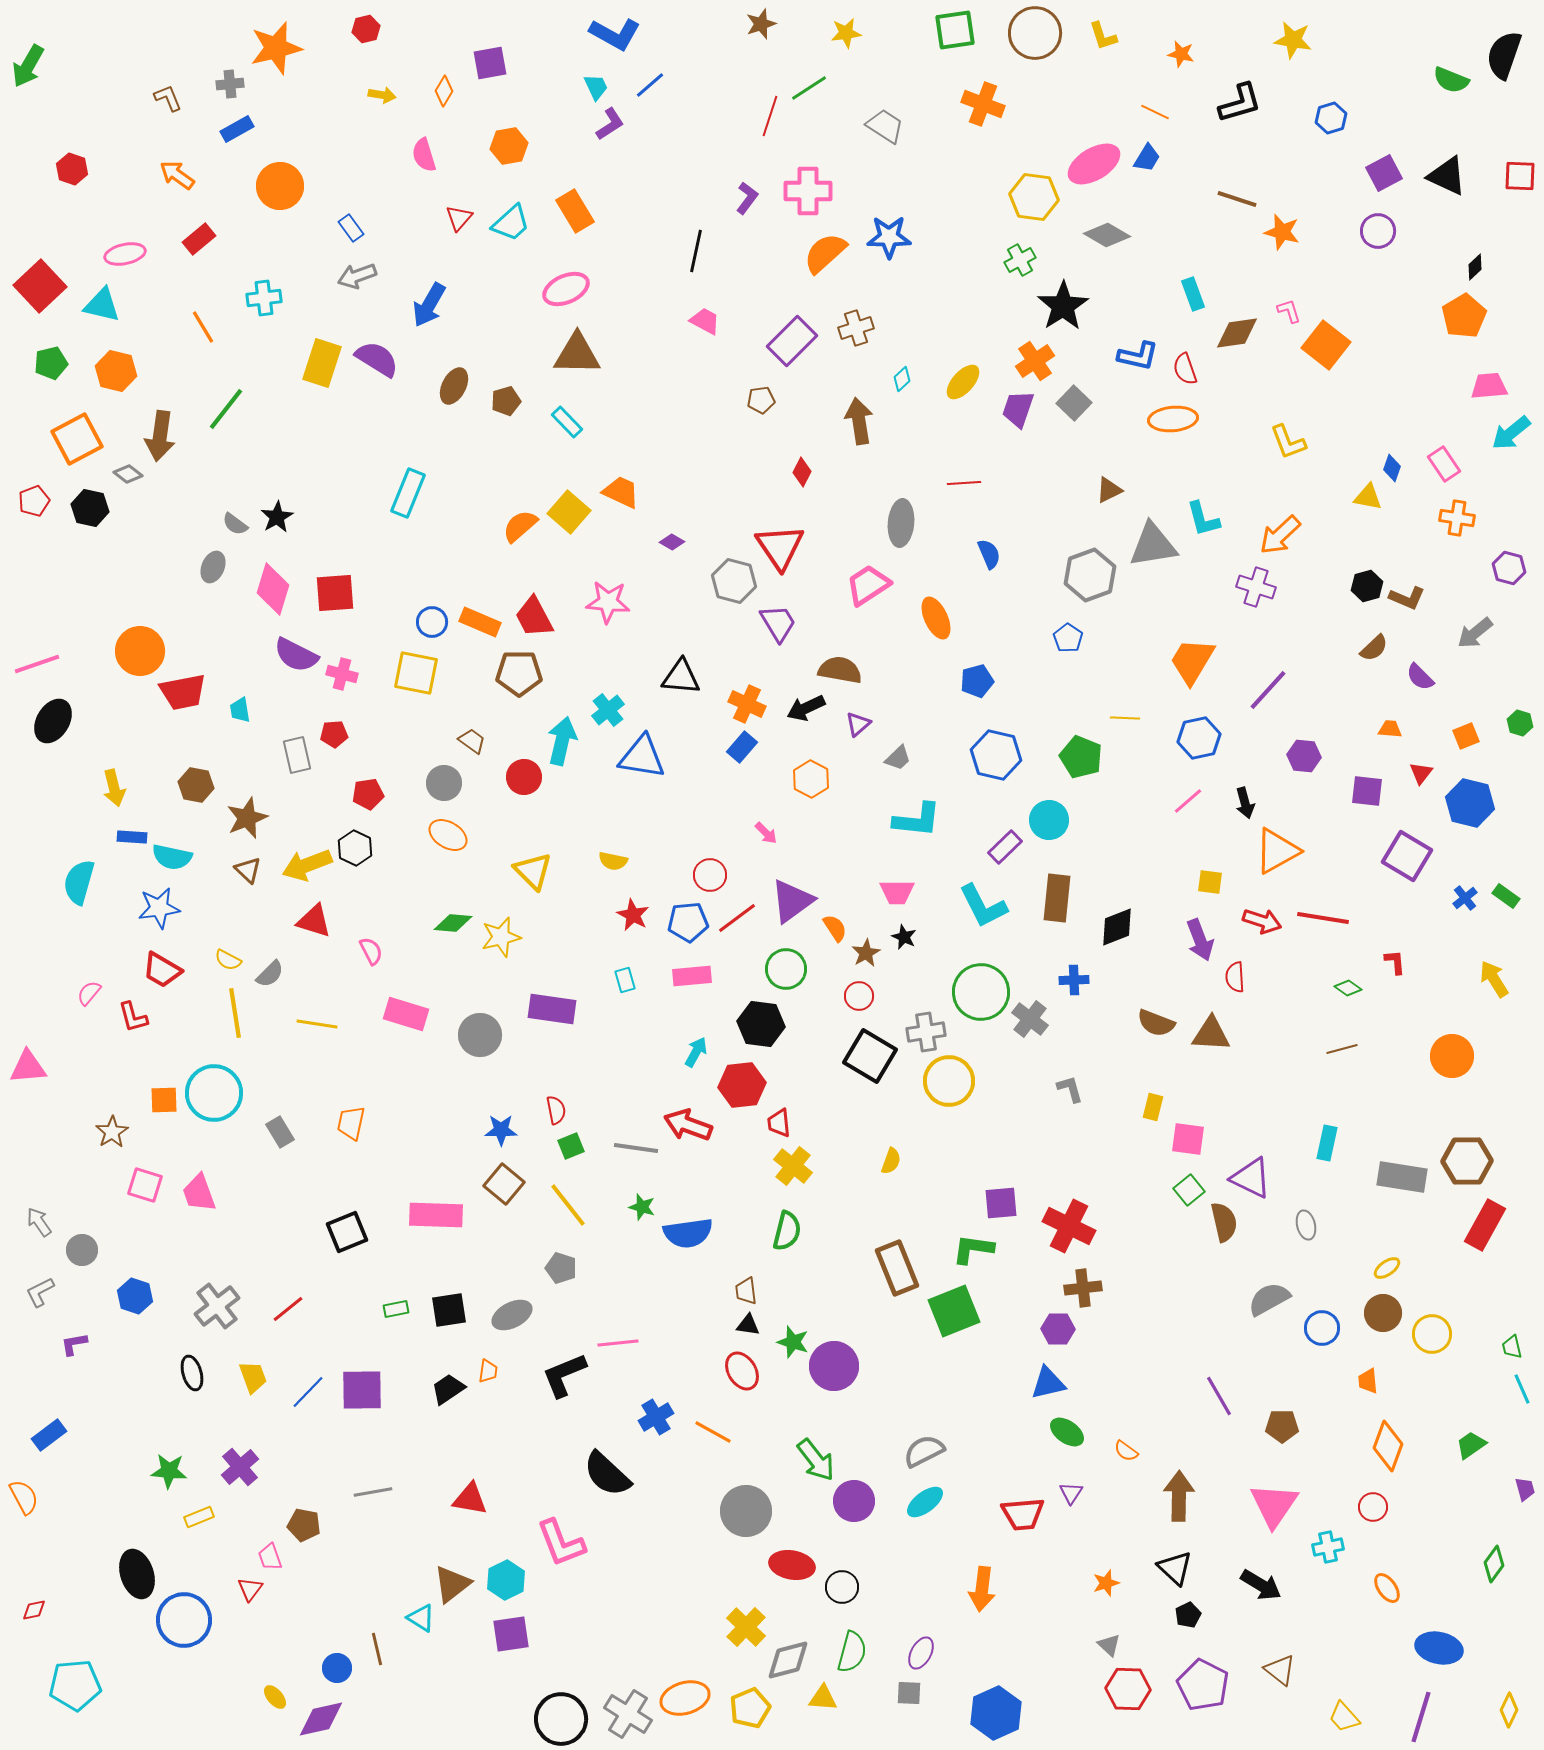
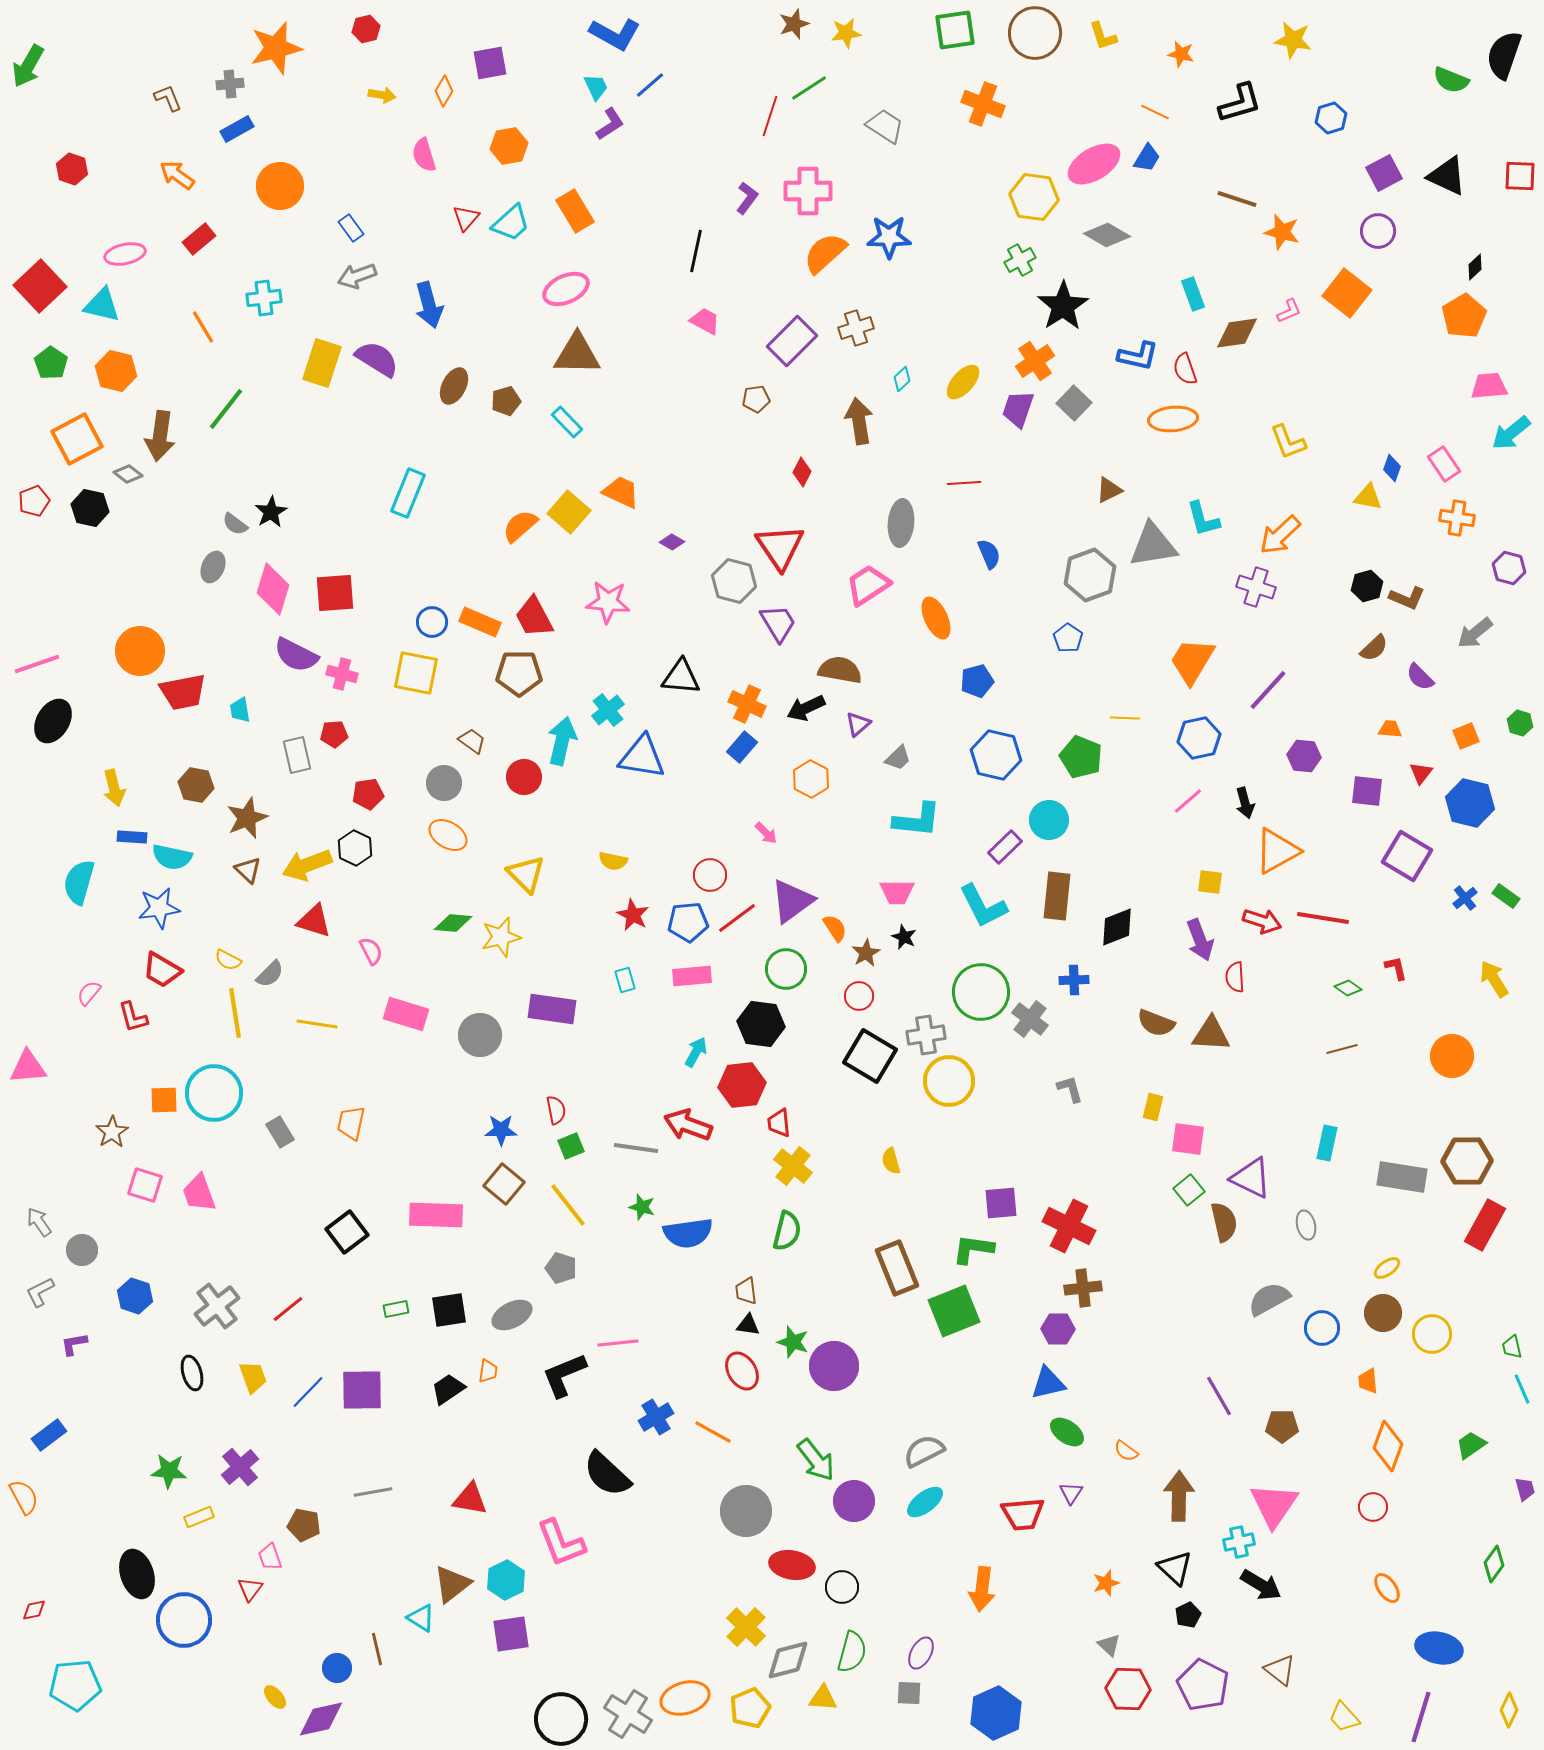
brown star at (761, 24): moved 33 px right
red triangle at (459, 218): moved 7 px right
blue arrow at (429, 305): rotated 45 degrees counterclockwise
pink L-shape at (1289, 311): rotated 84 degrees clockwise
orange square at (1326, 345): moved 21 px right, 52 px up
green pentagon at (51, 363): rotated 24 degrees counterclockwise
brown pentagon at (761, 400): moved 5 px left, 1 px up
black star at (277, 517): moved 6 px left, 5 px up
yellow triangle at (533, 871): moved 7 px left, 3 px down
brown rectangle at (1057, 898): moved 2 px up
red L-shape at (1395, 962): moved 1 px right, 6 px down; rotated 8 degrees counterclockwise
gray cross at (926, 1032): moved 3 px down
yellow semicircle at (891, 1161): rotated 144 degrees clockwise
black square at (347, 1232): rotated 15 degrees counterclockwise
cyan cross at (1328, 1547): moved 89 px left, 5 px up
